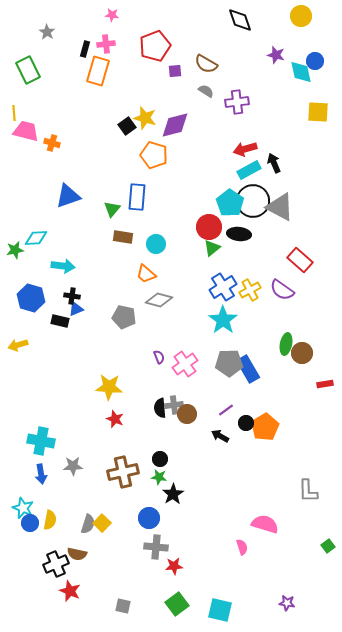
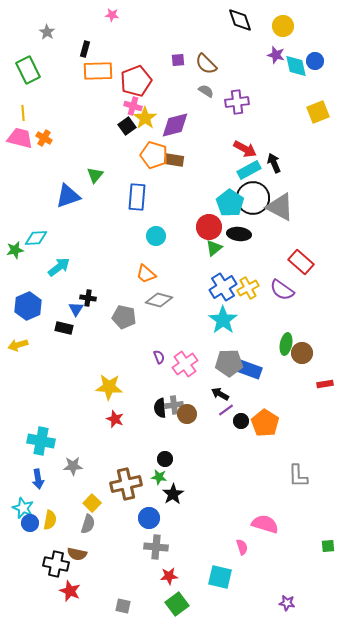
yellow circle at (301, 16): moved 18 px left, 10 px down
pink cross at (106, 44): moved 27 px right, 62 px down; rotated 24 degrees clockwise
red pentagon at (155, 46): moved 19 px left, 35 px down
brown semicircle at (206, 64): rotated 15 degrees clockwise
orange rectangle at (98, 71): rotated 72 degrees clockwise
purple square at (175, 71): moved 3 px right, 11 px up
cyan diamond at (301, 72): moved 5 px left, 6 px up
yellow square at (318, 112): rotated 25 degrees counterclockwise
yellow line at (14, 113): moved 9 px right
yellow star at (145, 118): rotated 20 degrees clockwise
pink trapezoid at (26, 131): moved 6 px left, 7 px down
orange cross at (52, 143): moved 8 px left, 5 px up; rotated 14 degrees clockwise
red arrow at (245, 149): rotated 135 degrees counterclockwise
black circle at (253, 201): moved 3 px up
green triangle at (112, 209): moved 17 px left, 34 px up
brown rectangle at (123, 237): moved 51 px right, 77 px up
cyan circle at (156, 244): moved 8 px up
green triangle at (212, 248): moved 2 px right
red rectangle at (300, 260): moved 1 px right, 2 px down
cyan arrow at (63, 266): moved 4 px left, 1 px down; rotated 45 degrees counterclockwise
yellow cross at (250, 290): moved 2 px left, 2 px up
black cross at (72, 296): moved 16 px right, 2 px down
blue hexagon at (31, 298): moved 3 px left, 8 px down; rotated 20 degrees clockwise
blue triangle at (76, 309): rotated 35 degrees counterclockwise
black rectangle at (60, 321): moved 4 px right, 7 px down
blue rectangle at (248, 369): rotated 40 degrees counterclockwise
black circle at (246, 423): moved 5 px left, 2 px up
orange pentagon at (265, 427): moved 4 px up; rotated 8 degrees counterclockwise
black arrow at (220, 436): moved 42 px up
black circle at (160, 459): moved 5 px right
brown cross at (123, 472): moved 3 px right, 12 px down
blue arrow at (41, 474): moved 3 px left, 5 px down
gray L-shape at (308, 491): moved 10 px left, 15 px up
yellow square at (102, 523): moved 10 px left, 20 px up
green square at (328, 546): rotated 32 degrees clockwise
black cross at (56, 564): rotated 35 degrees clockwise
red star at (174, 566): moved 5 px left, 10 px down
cyan square at (220, 610): moved 33 px up
